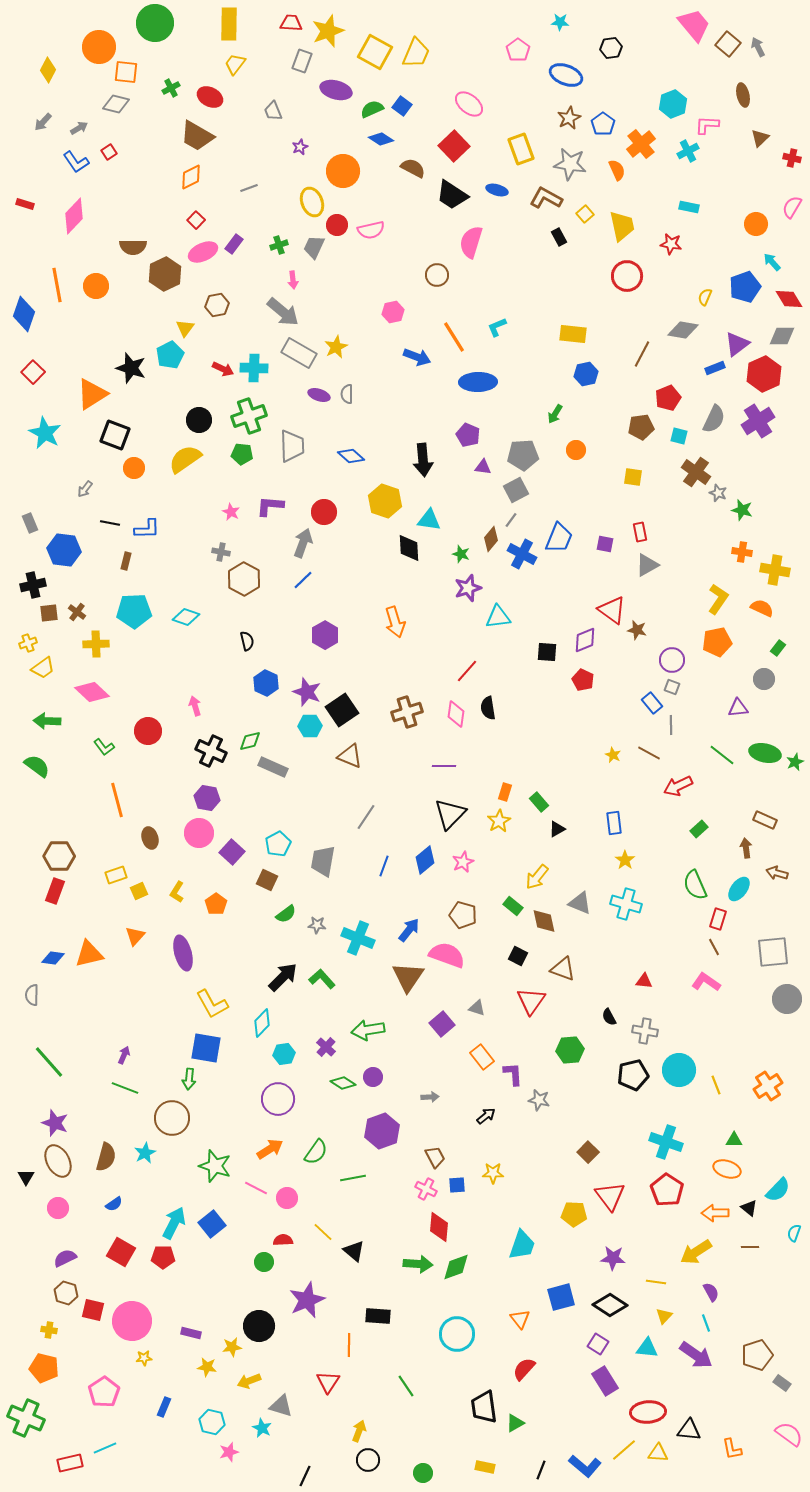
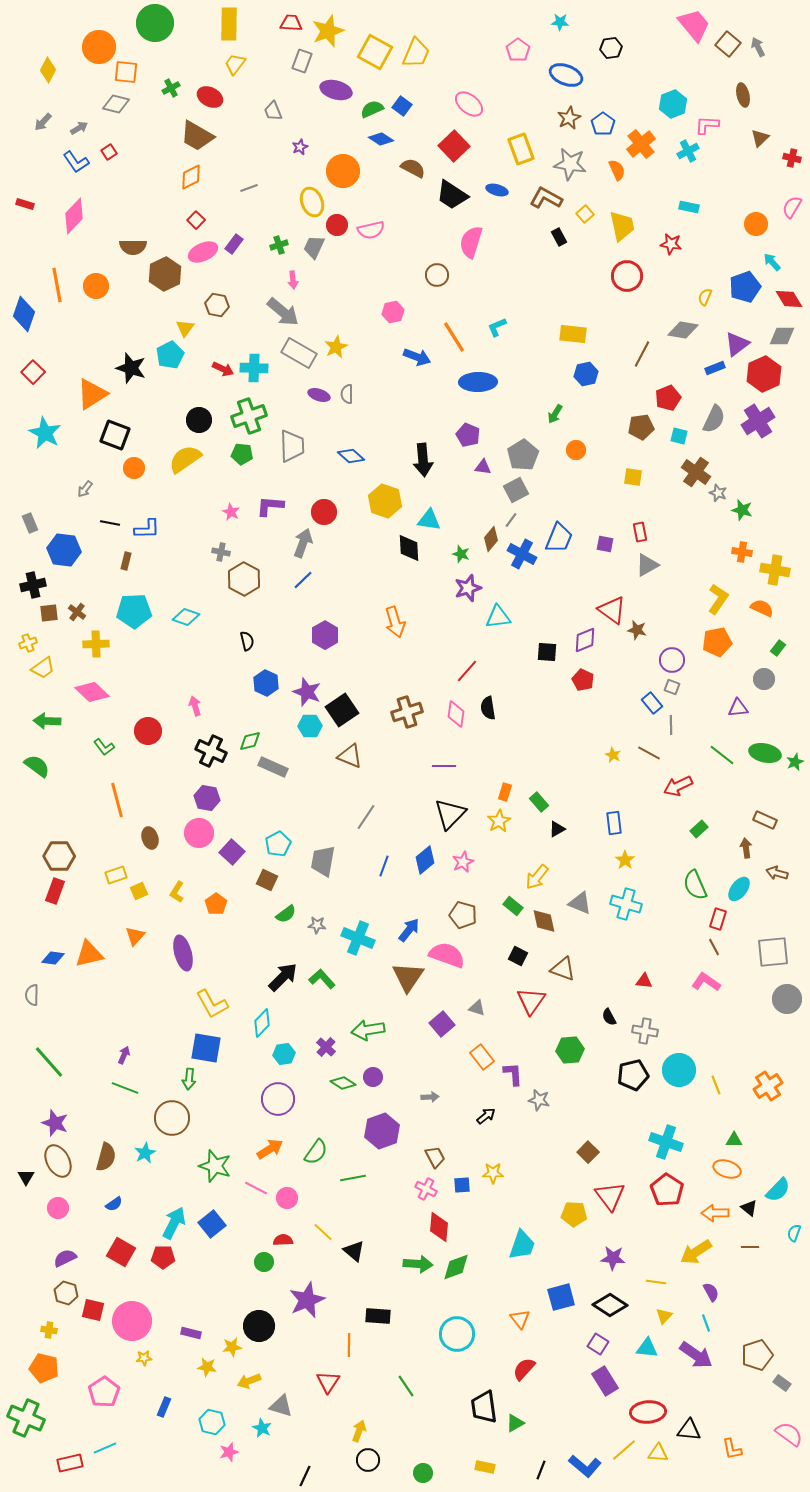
brown hexagon at (217, 305): rotated 20 degrees clockwise
gray pentagon at (523, 455): rotated 28 degrees counterclockwise
blue square at (457, 1185): moved 5 px right
